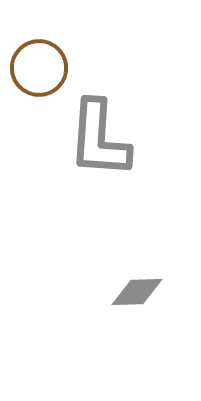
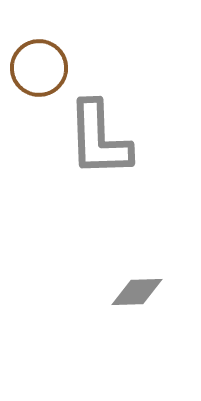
gray L-shape: rotated 6 degrees counterclockwise
